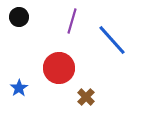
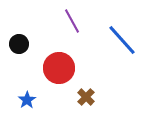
black circle: moved 27 px down
purple line: rotated 45 degrees counterclockwise
blue line: moved 10 px right
blue star: moved 8 px right, 12 px down
